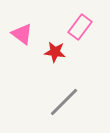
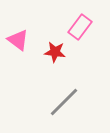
pink triangle: moved 4 px left, 6 px down
